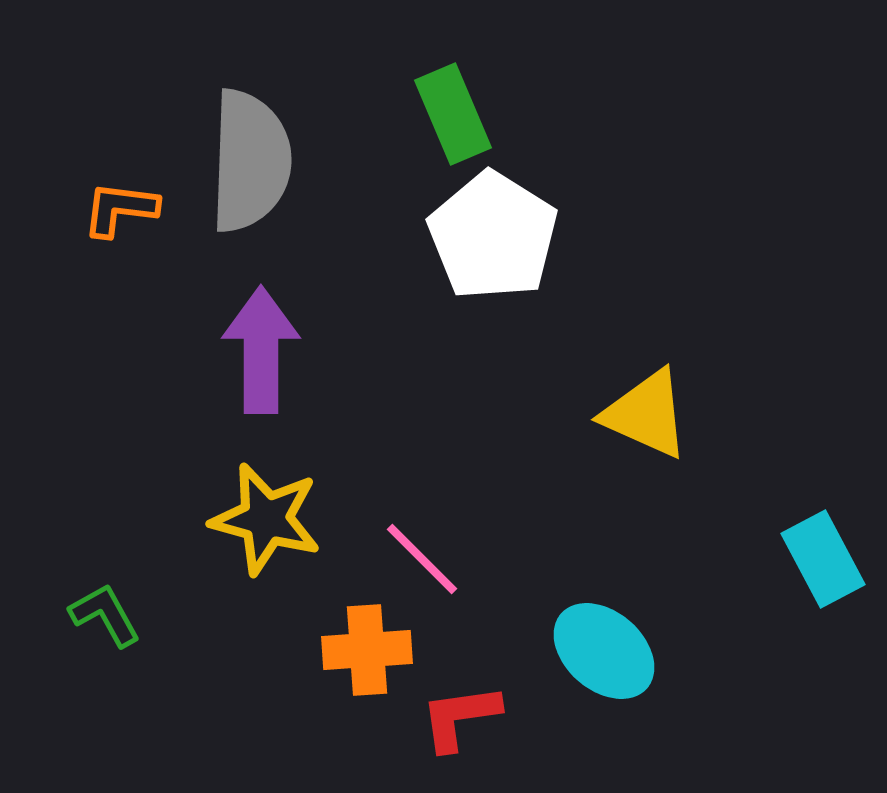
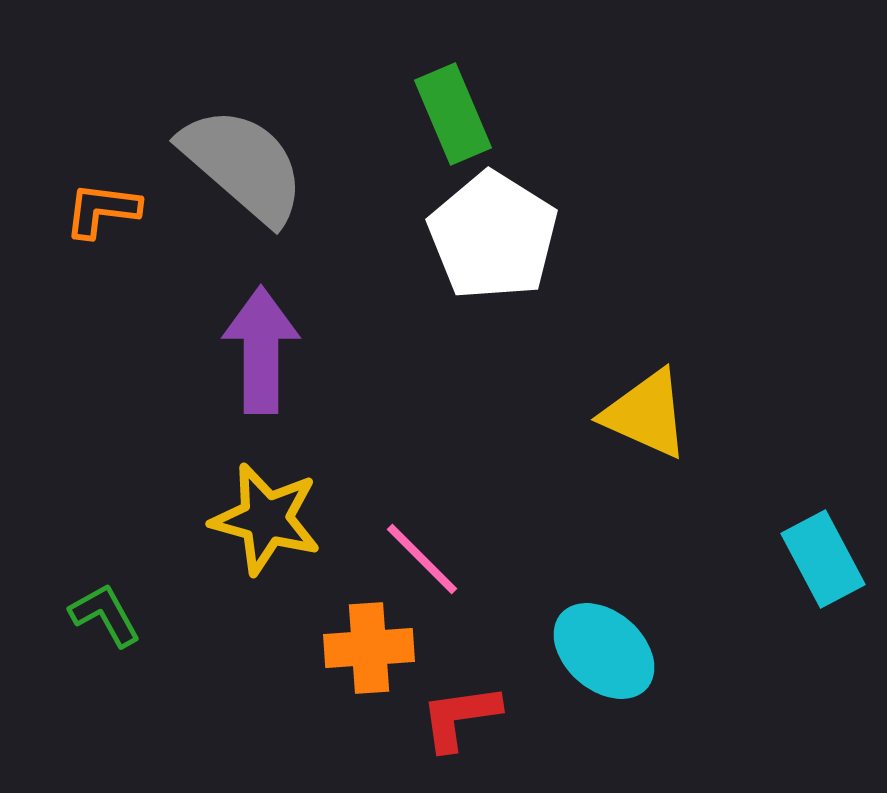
gray semicircle: moved 7 px left, 4 px down; rotated 51 degrees counterclockwise
orange L-shape: moved 18 px left, 1 px down
orange cross: moved 2 px right, 2 px up
